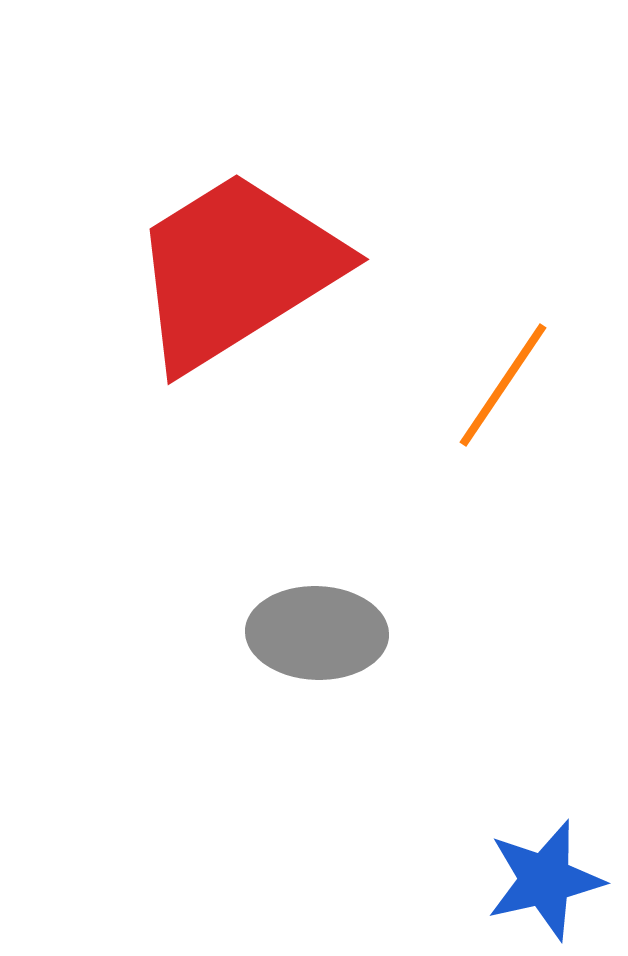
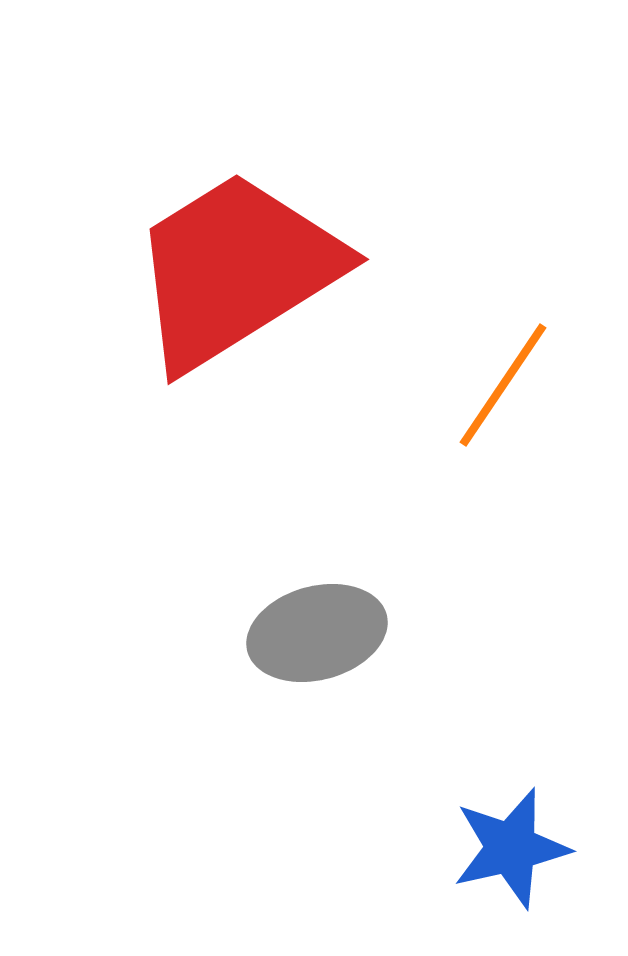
gray ellipse: rotated 17 degrees counterclockwise
blue star: moved 34 px left, 32 px up
